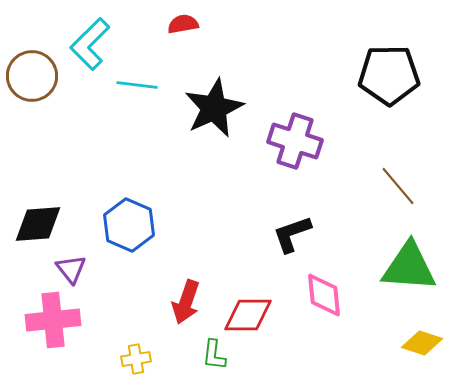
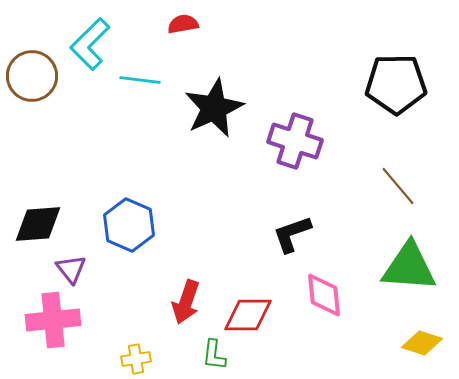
black pentagon: moved 7 px right, 9 px down
cyan line: moved 3 px right, 5 px up
